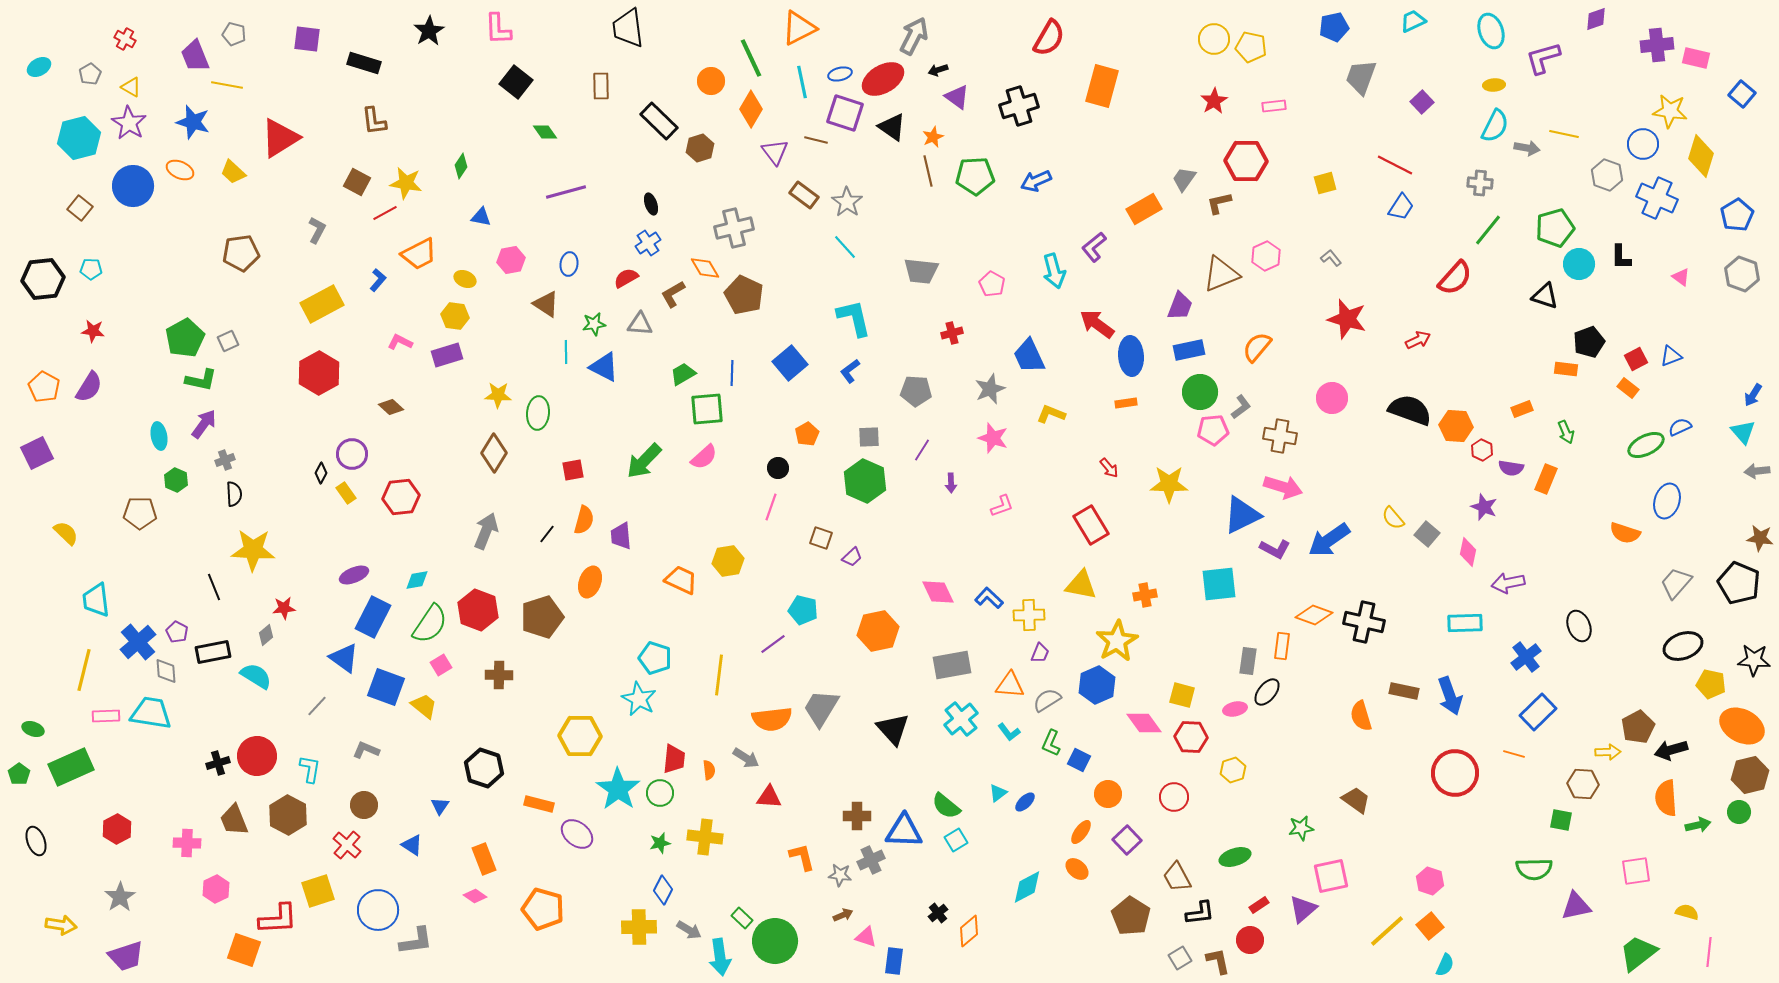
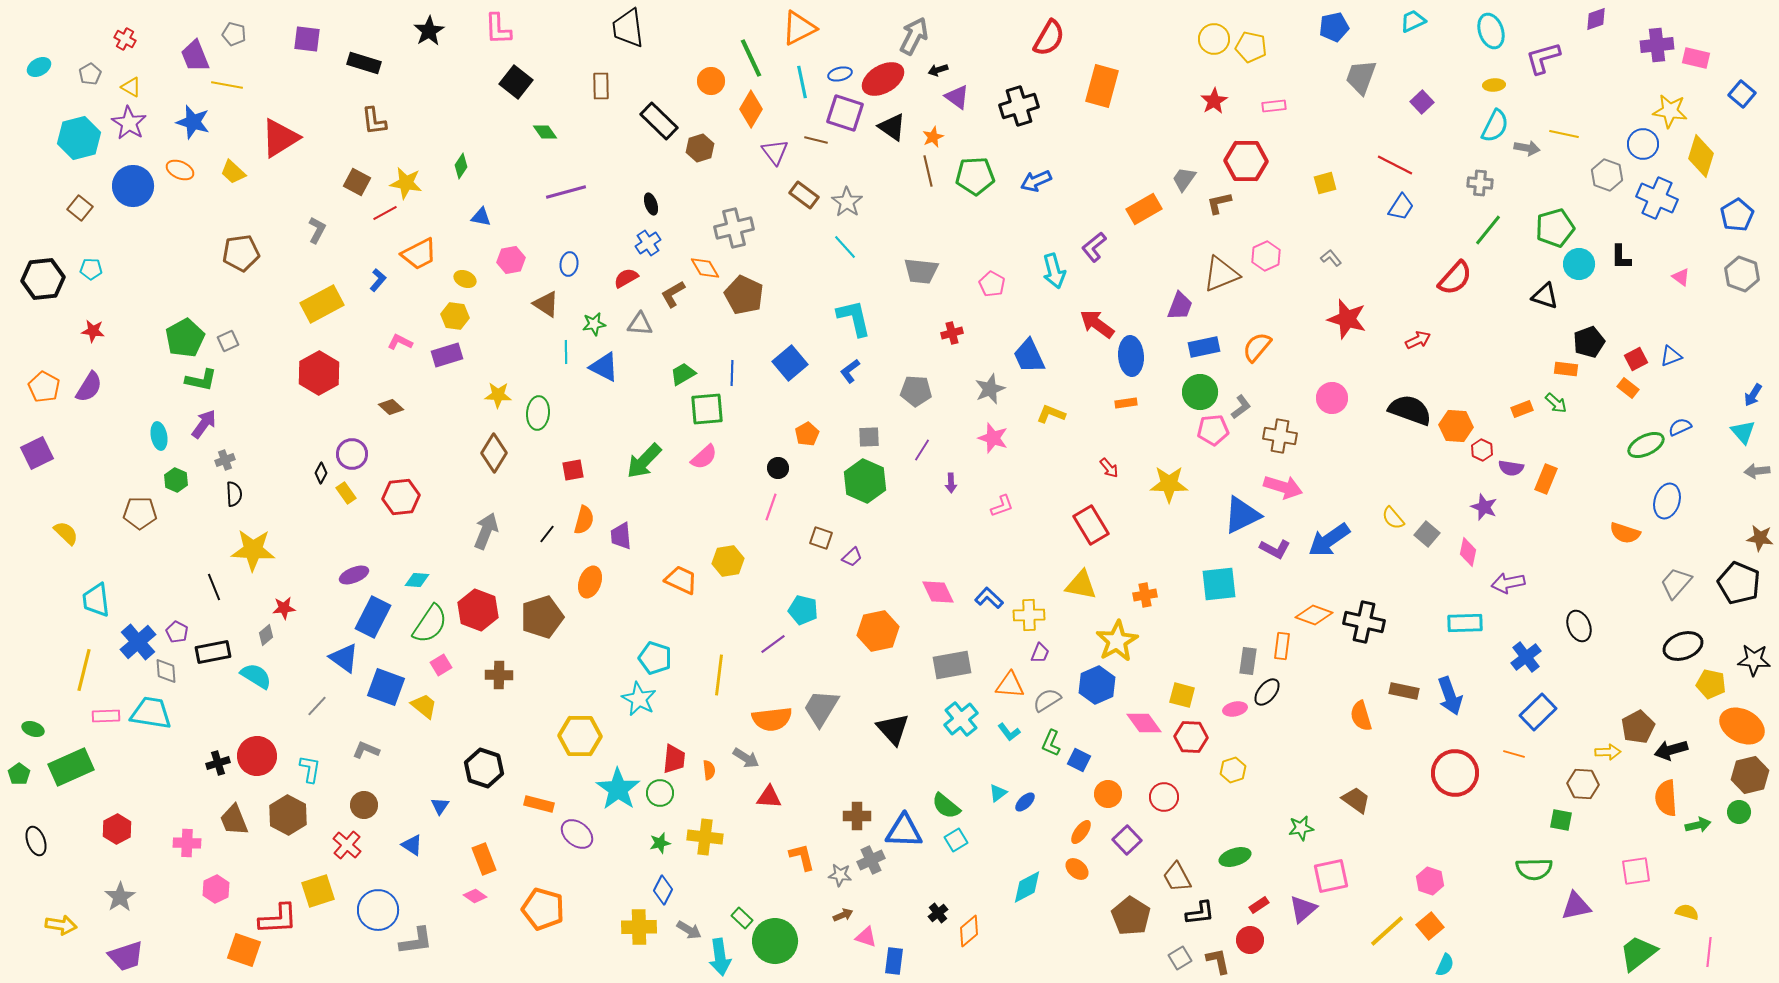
blue rectangle at (1189, 350): moved 15 px right, 3 px up
green arrow at (1566, 432): moved 10 px left, 29 px up; rotated 25 degrees counterclockwise
cyan diamond at (417, 580): rotated 15 degrees clockwise
red circle at (1174, 797): moved 10 px left
